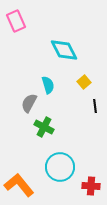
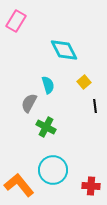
pink rectangle: rotated 55 degrees clockwise
green cross: moved 2 px right
cyan circle: moved 7 px left, 3 px down
